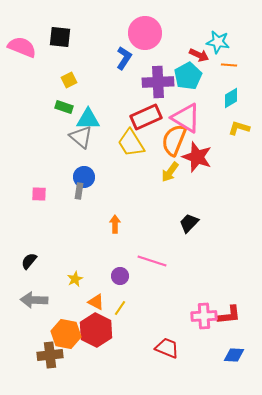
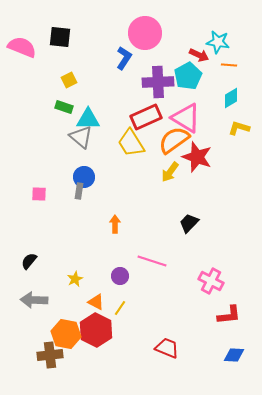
orange semicircle: rotated 32 degrees clockwise
pink cross: moved 7 px right, 35 px up; rotated 30 degrees clockwise
